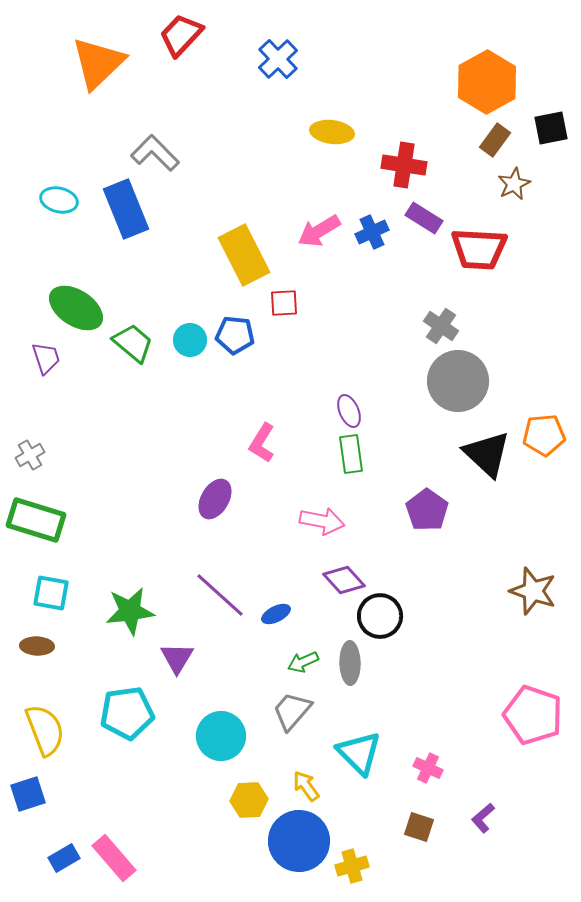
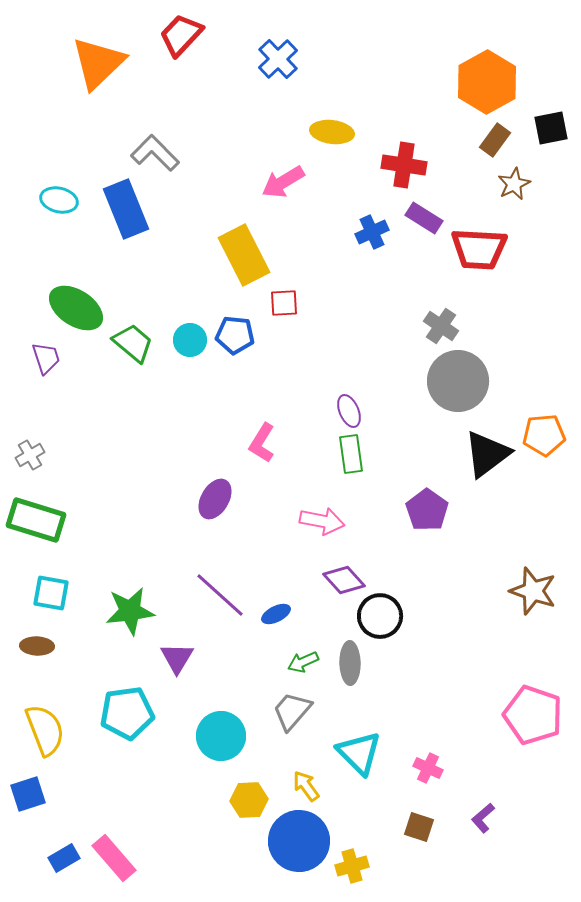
pink arrow at (319, 231): moved 36 px left, 49 px up
black triangle at (487, 454): rotated 40 degrees clockwise
